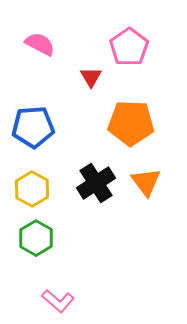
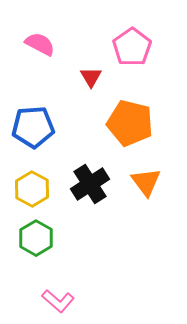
pink pentagon: moved 3 px right
orange pentagon: moved 1 px left; rotated 12 degrees clockwise
black cross: moved 6 px left, 1 px down
